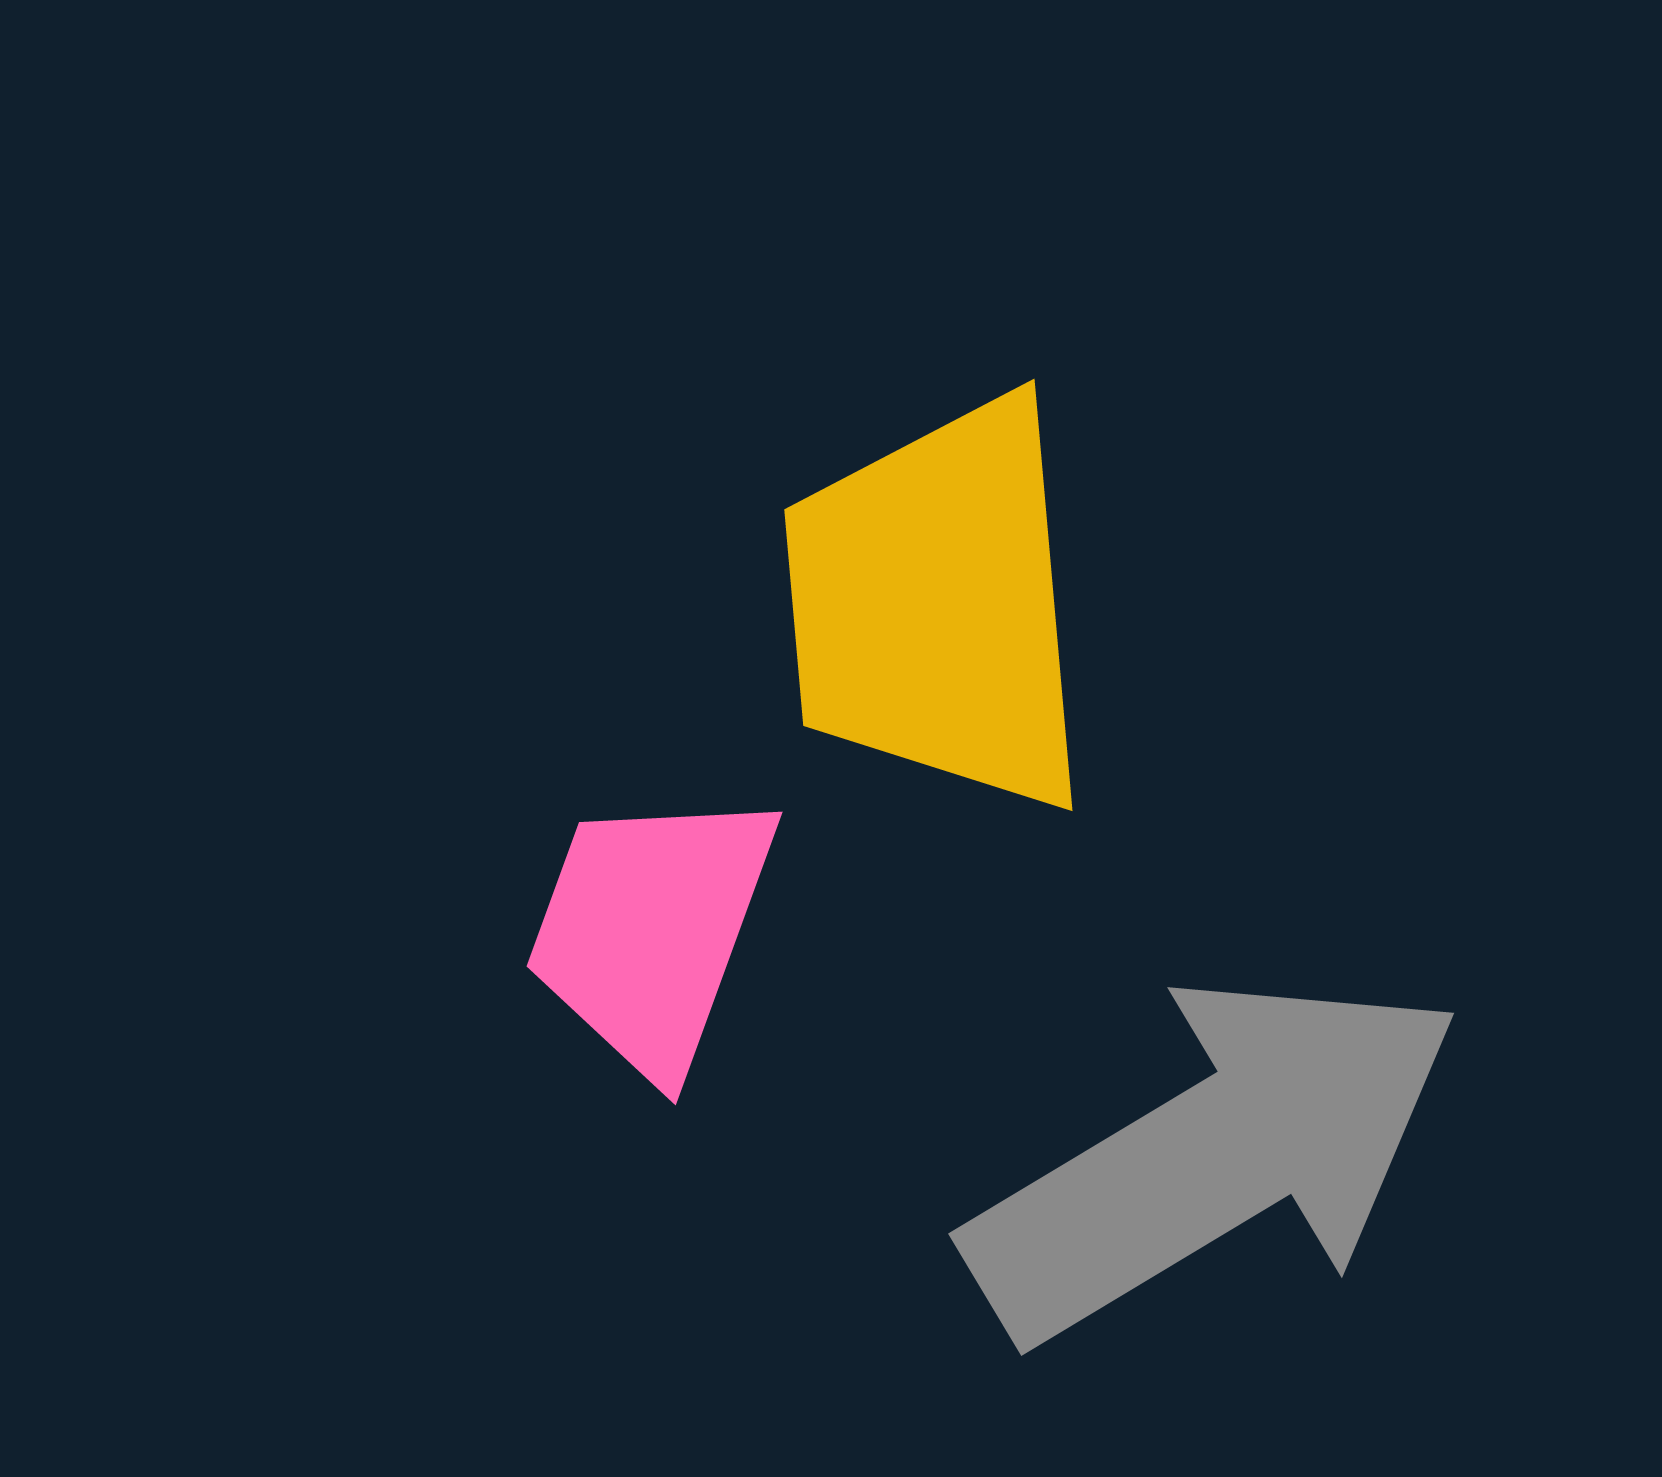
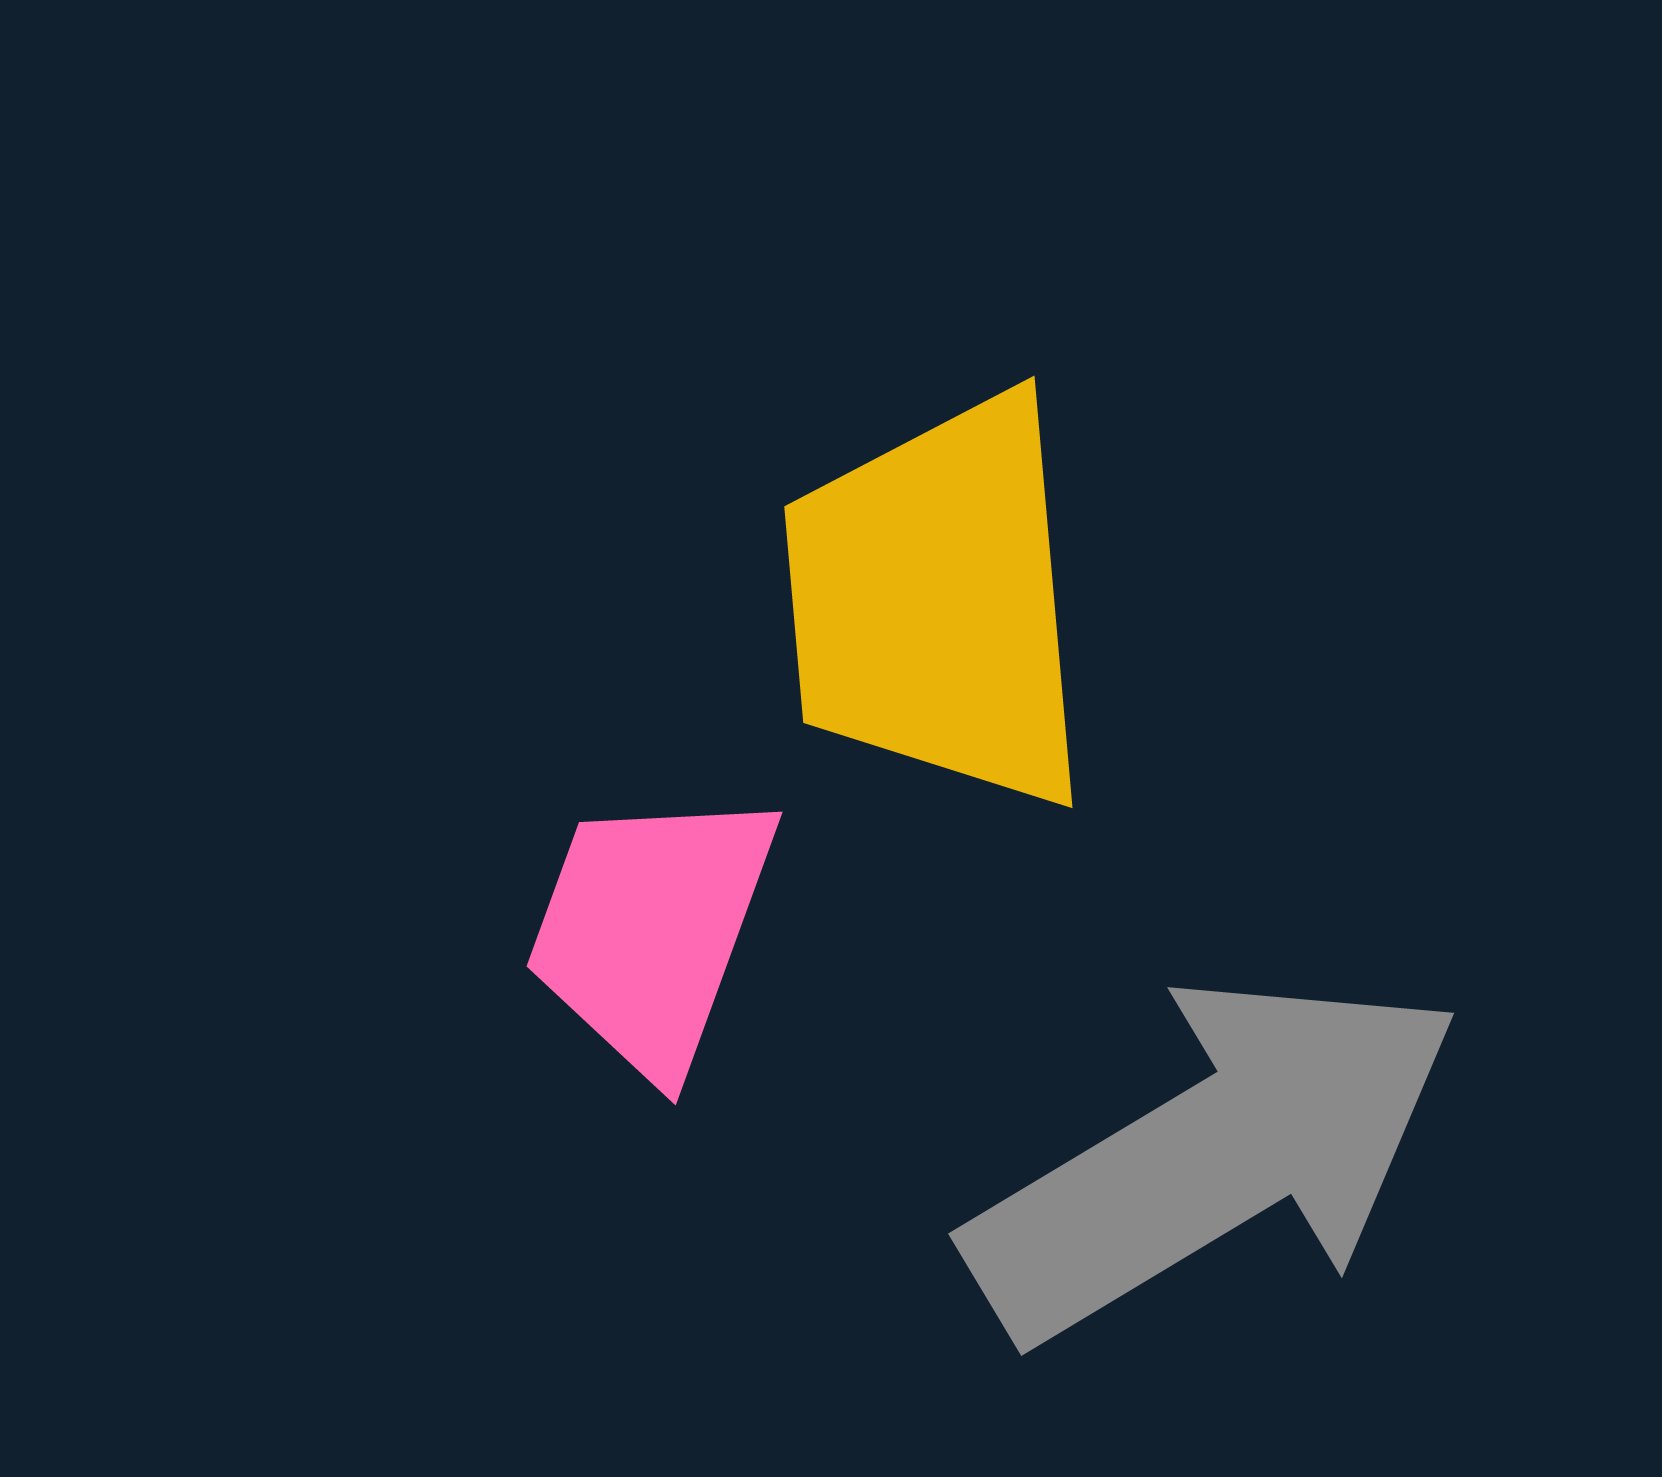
yellow trapezoid: moved 3 px up
